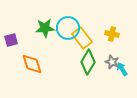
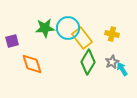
purple square: moved 1 px right, 1 px down
gray star: rotated 24 degrees clockwise
